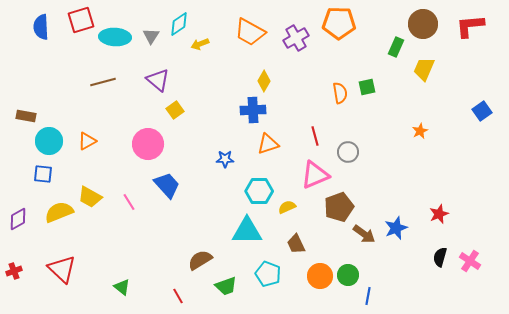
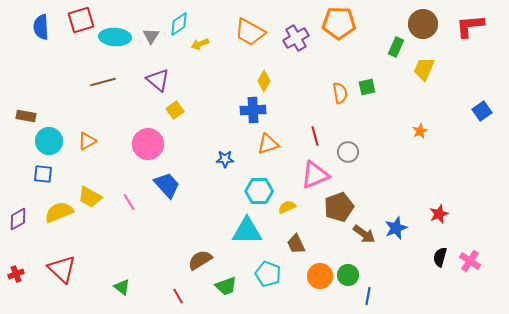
red cross at (14, 271): moved 2 px right, 3 px down
